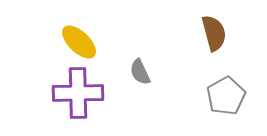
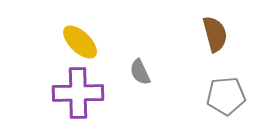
brown semicircle: moved 1 px right, 1 px down
yellow ellipse: moved 1 px right
gray pentagon: rotated 24 degrees clockwise
